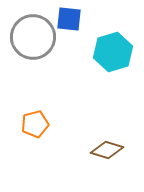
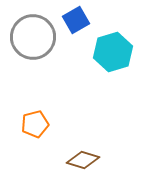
blue square: moved 7 px right, 1 px down; rotated 36 degrees counterclockwise
brown diamond: moved 24 px left, 10 px down
